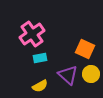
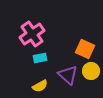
yellow circle: moved 3 px up
